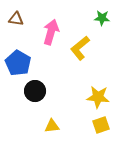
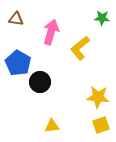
black circle: moved 5 px right, 9 px up
